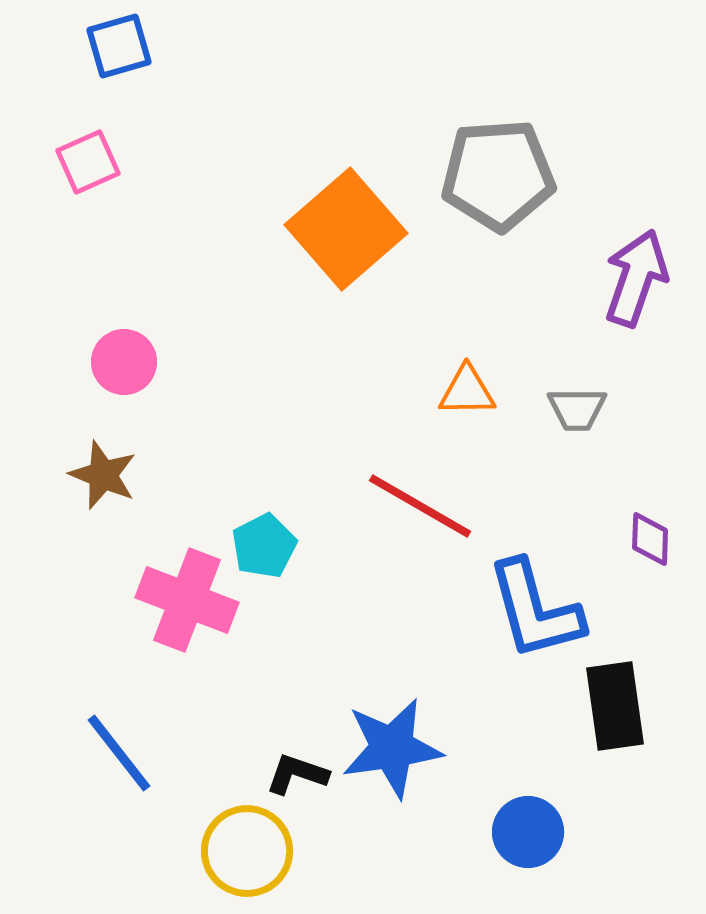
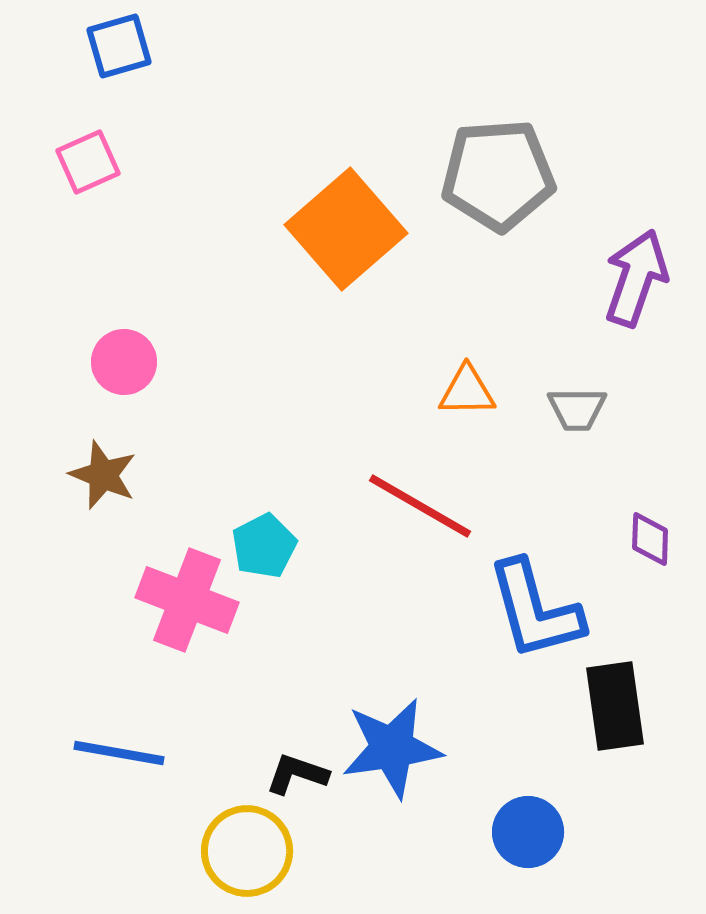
blue line: rotated 42 degrees counterclockwise
